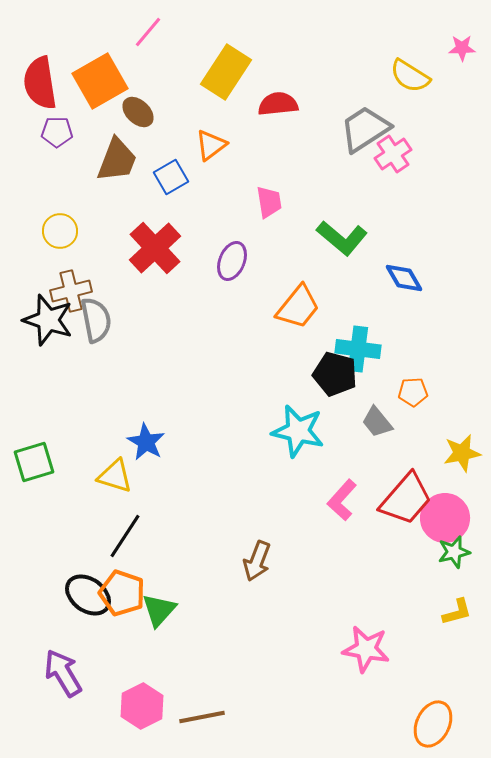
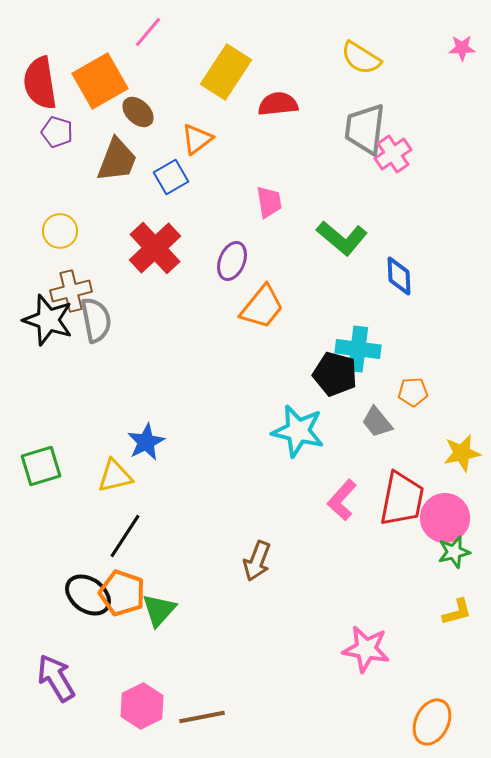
yellow semicircle at (410, 76): moved 49 px left, 18 px up
gray trapezoid at (365, 129): rotated 50 degrees counterclockwise
purple pentagon at (57, 132): rotated 16 degrees clockwise
orange triangle at (211, 145): moved 14 px left, 6 px up
blue diamond at (404, 278): moved 5 px left, 2 px up; rotated 27 degrees clockwise
orange trapezoid at (298, 307): moved 36 px left
blue star at (146, 442): rotated 15 degrees clockwise
green square at (34, 462): moved 7 px right, 4 px down
yellow triangle at (115, 476): rotated 30 degrees counterclockwise
red trapezoid at (406, 499): moved 4 px left; rotated 30 degrees counterclockwise
purple arrow at (63, 673): moved 7 px left, 5 px down
orange ellipse at (433, 724): moved 1 px left, 2 px up
